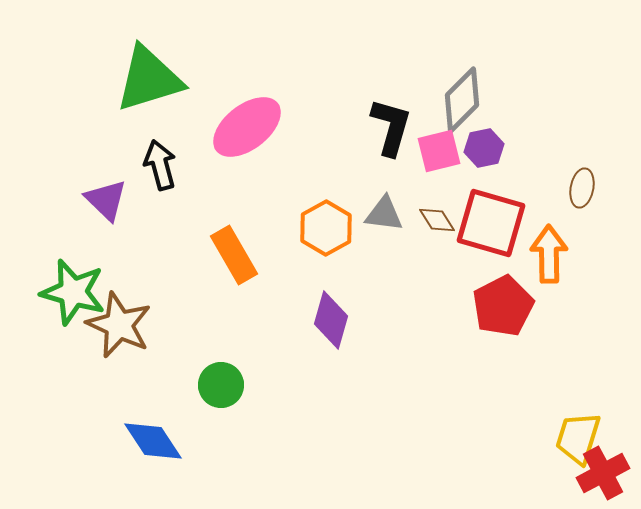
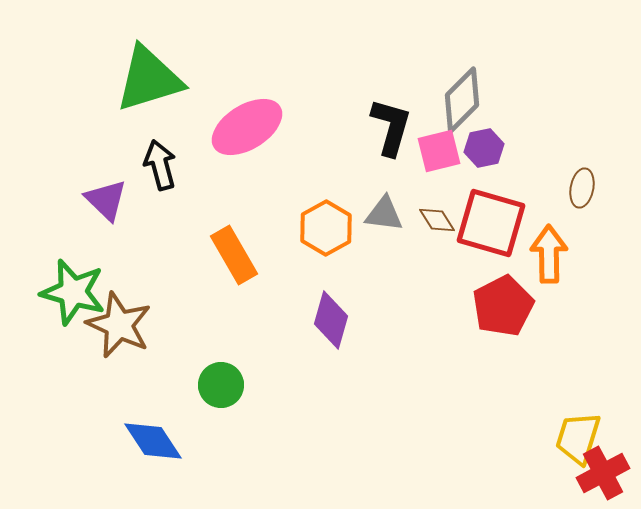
pink ellipse: rotated 6 degrees clockwise
